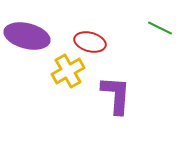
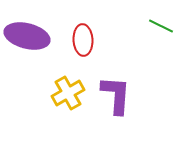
green line: moved 1 px right, 2 px up
red ellipse: moved 7 px left, 2 px up; rotated 72 degrees clockwise
yellow cross: moved 22 px down
